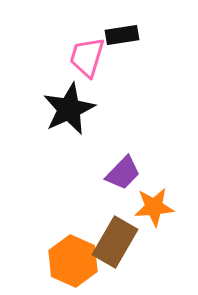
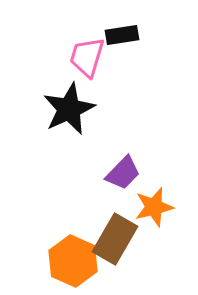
orange star: rotated 9 degrees counterclockwise
brown rectangle: moved 3 px up
